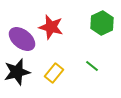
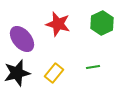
red star: moved 7 px right, 3 px up
purple ellipse: rotated 12 degrees clockwise
green line: moved 1 px right, 1 px down; rotated 48 degrees counterclockwise
black star: moved 1 px down
